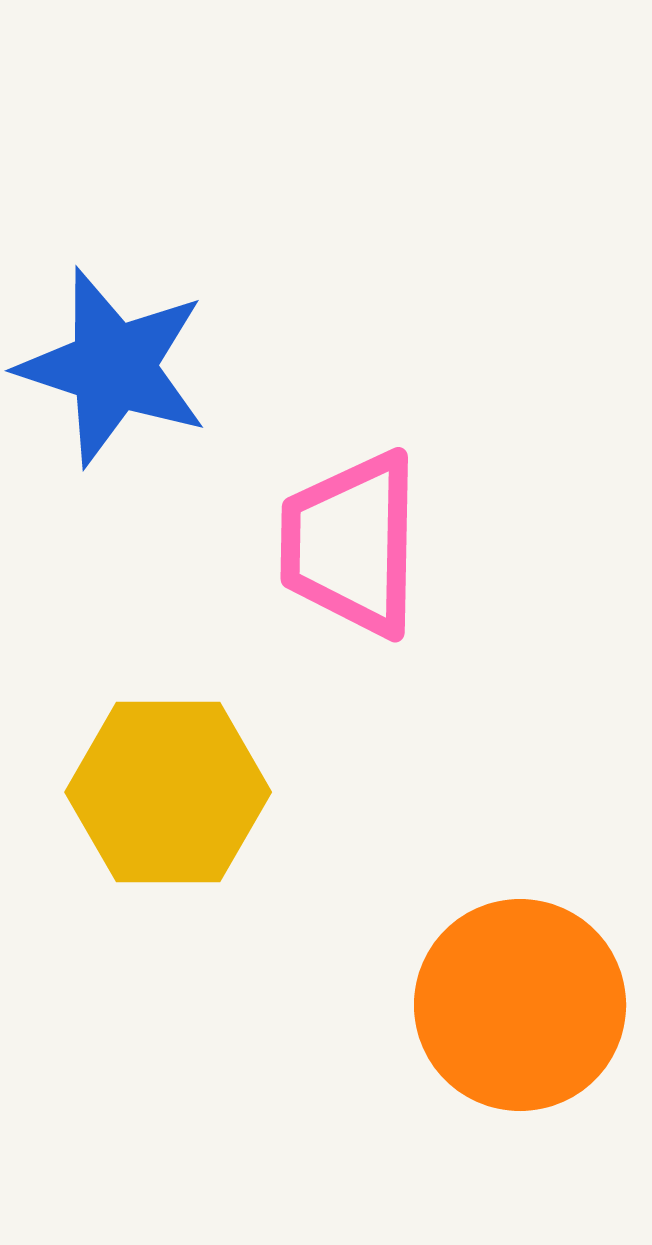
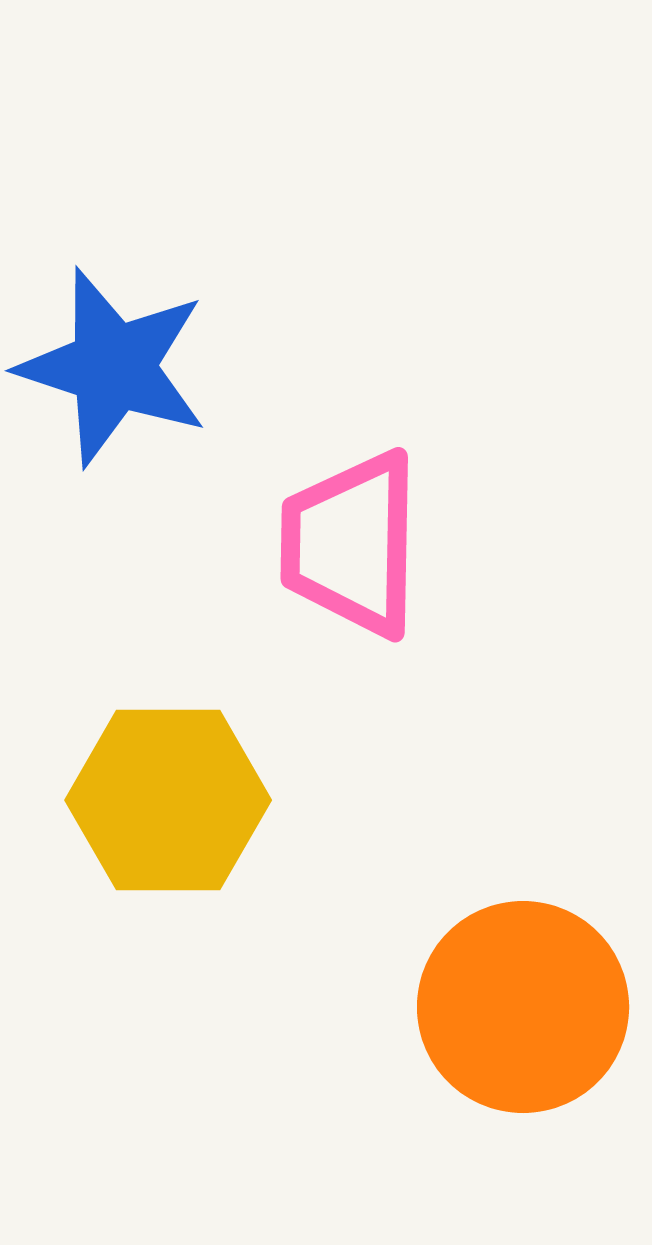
yellow hexagon: moved 8 px down
orange circle: moved 3 px right, 2 px down
